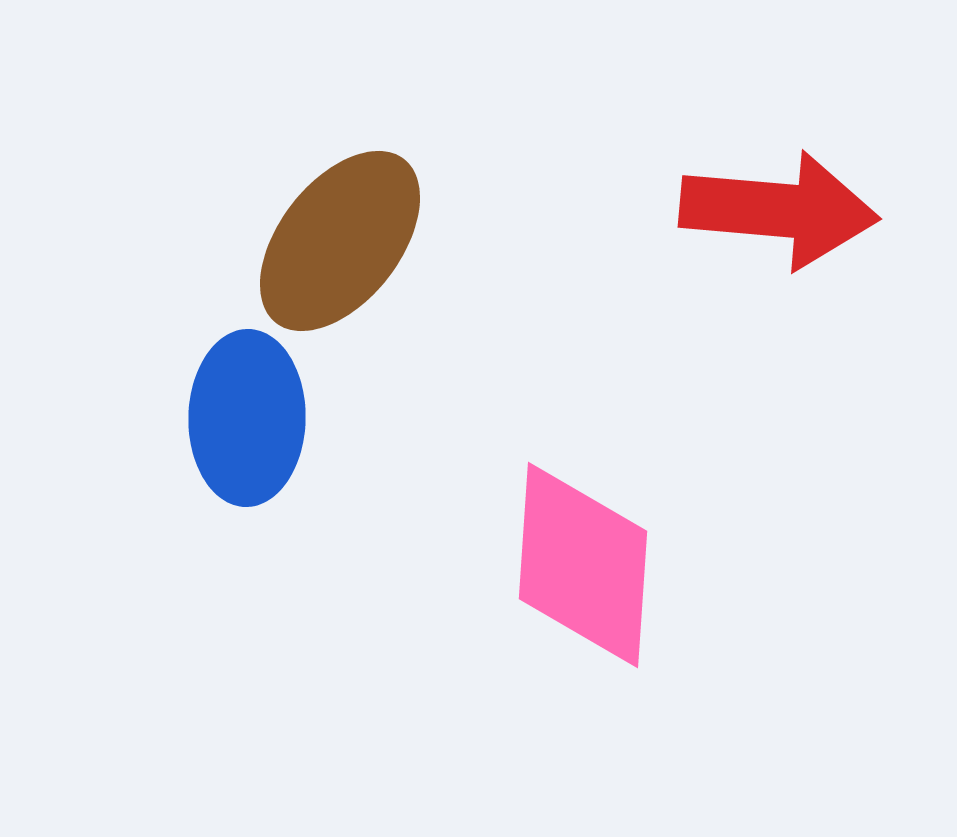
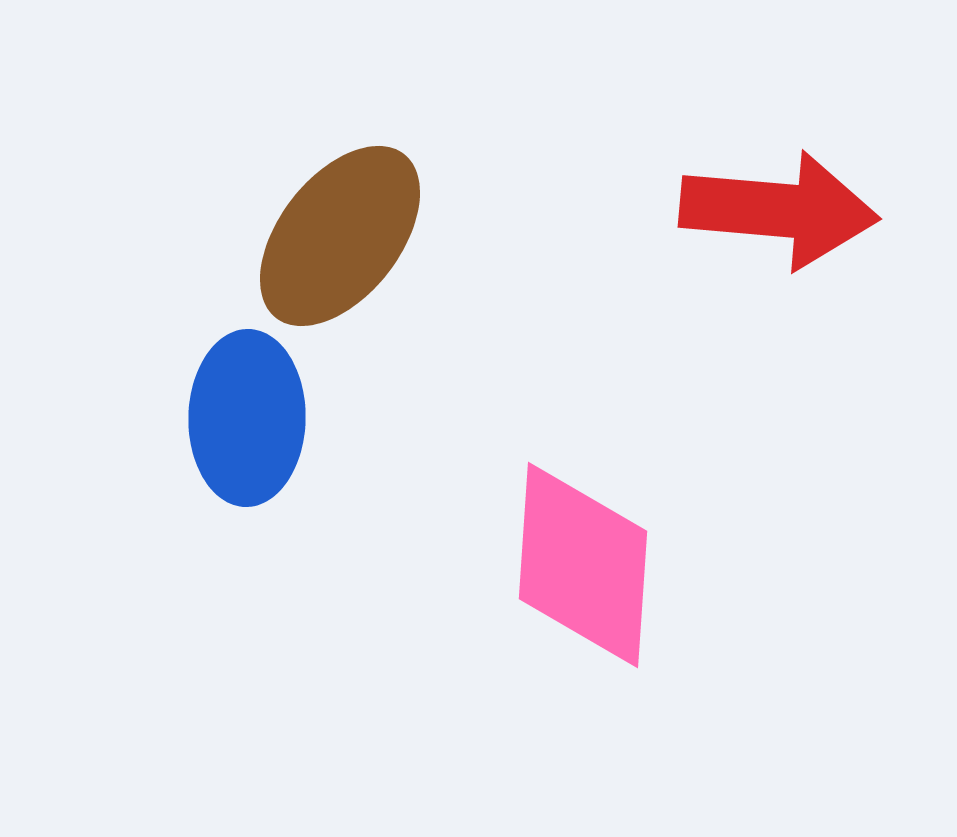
brown ellipse: moved 5 px up
